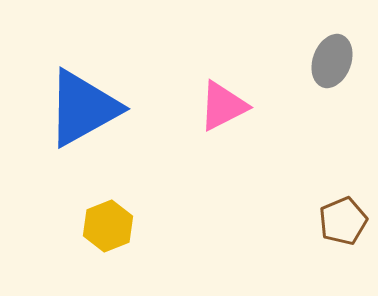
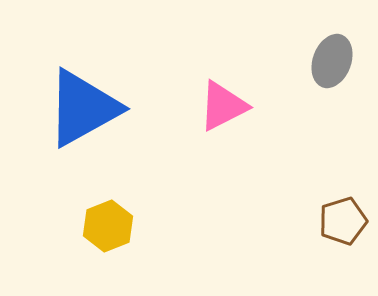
brown pentagon: rotated 6 degrees clockwise
